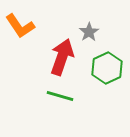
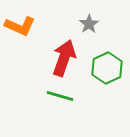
orange L-shape: rotated 32 degrees counterclockwise
gray star: moved 8 px up
red arrow: moved 2 px right, 1 px down
